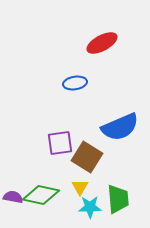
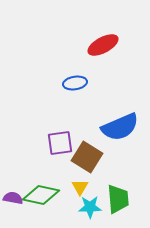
red ellipse: moved 1 px right, 2 px down
purple semicircle: moved 1 px down
